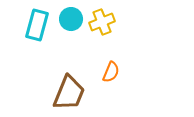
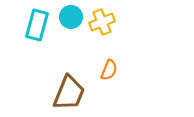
cyan circle: moved 2 px up
orange semicircle: moved 2 px left, 2 px up
